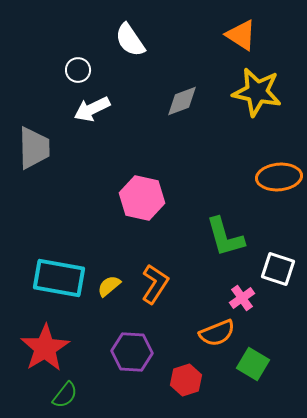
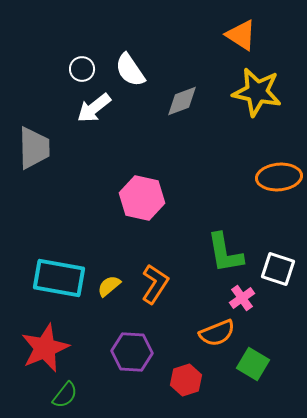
white semicircle: moved 30 px down
white circle: moved 4 px right, 1 px up
white arrow: moved 2 px right, 1 px up; rotated 12 degrees counterclockwise
green L-shape: moved 16 px down; rotated 6 degrees clockwise
red star: rotated 9 degrees clockwise
